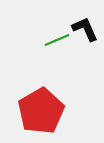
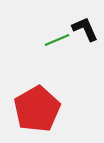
red pentagon: moved 4 px left, 2 px up
